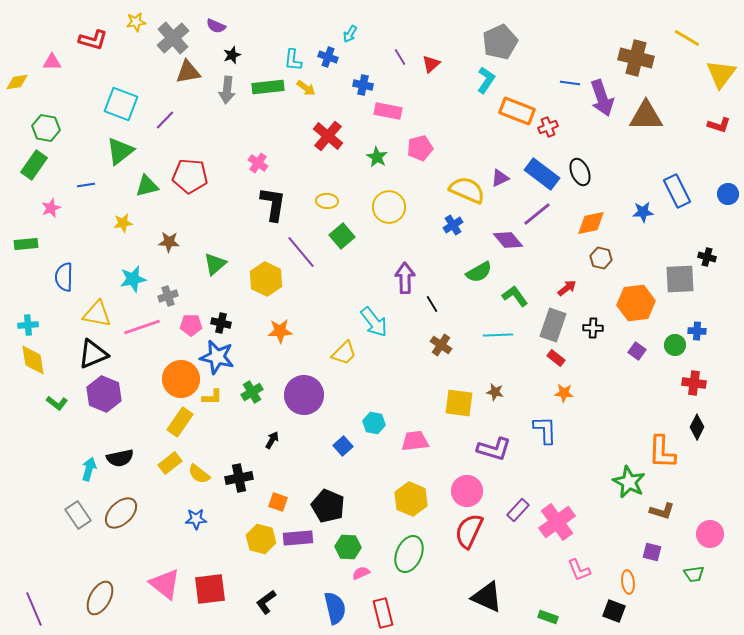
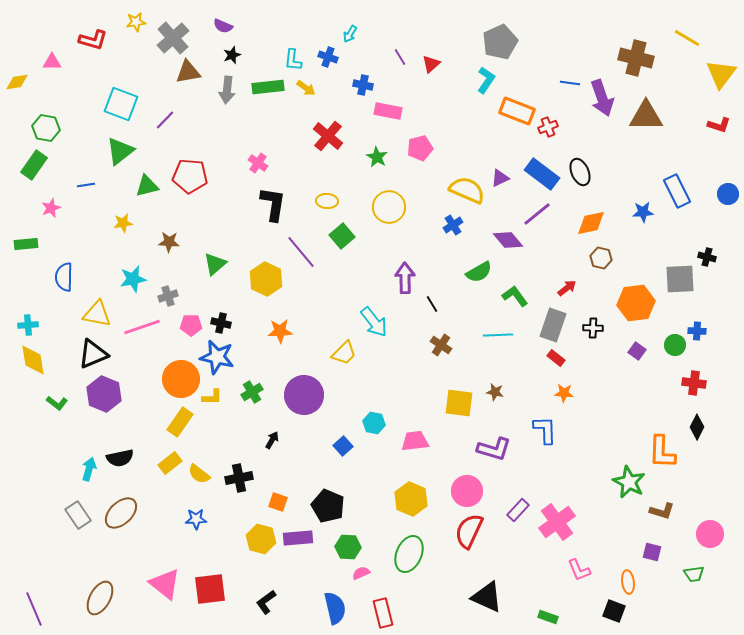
purple semicircle at (216, 26): moved 7 px right
